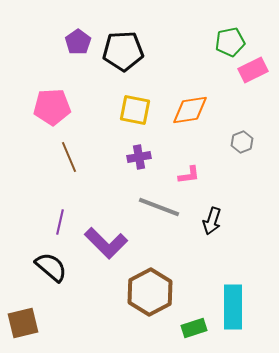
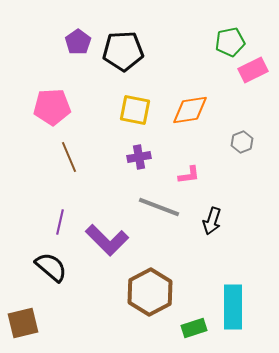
purple L-shape: moved 1 px right, 3 px up
